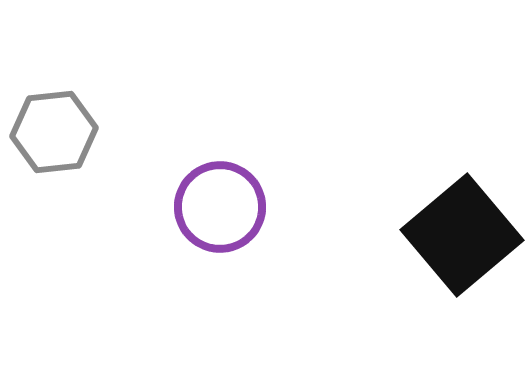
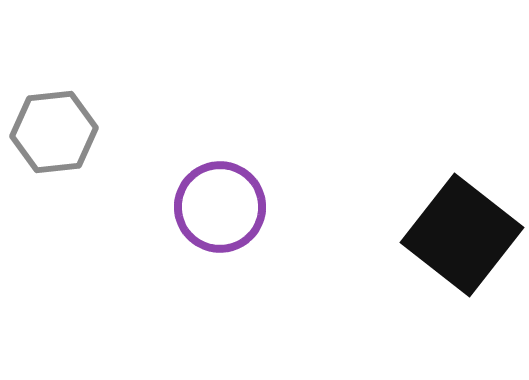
black square: rotated 12 degrees counterclockwise
